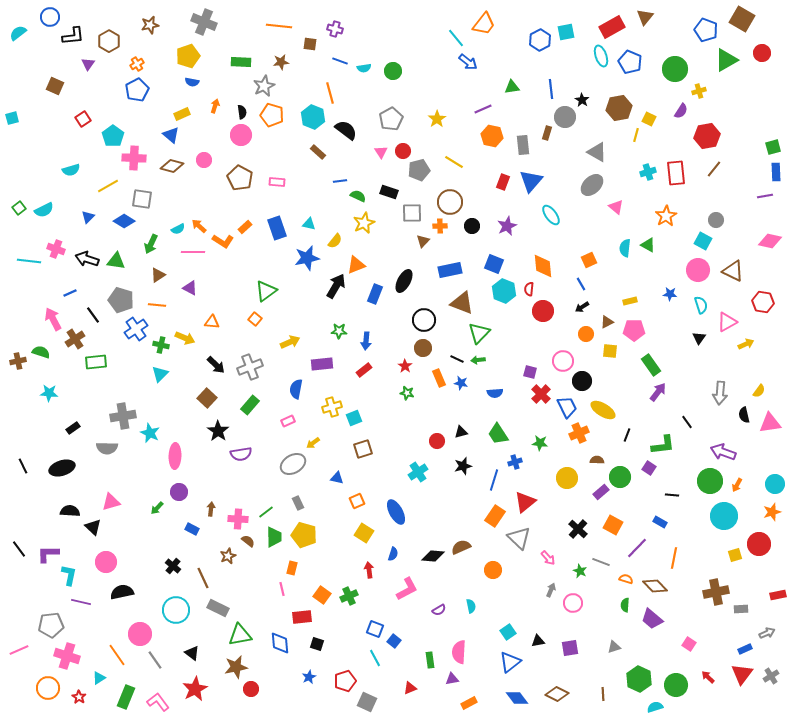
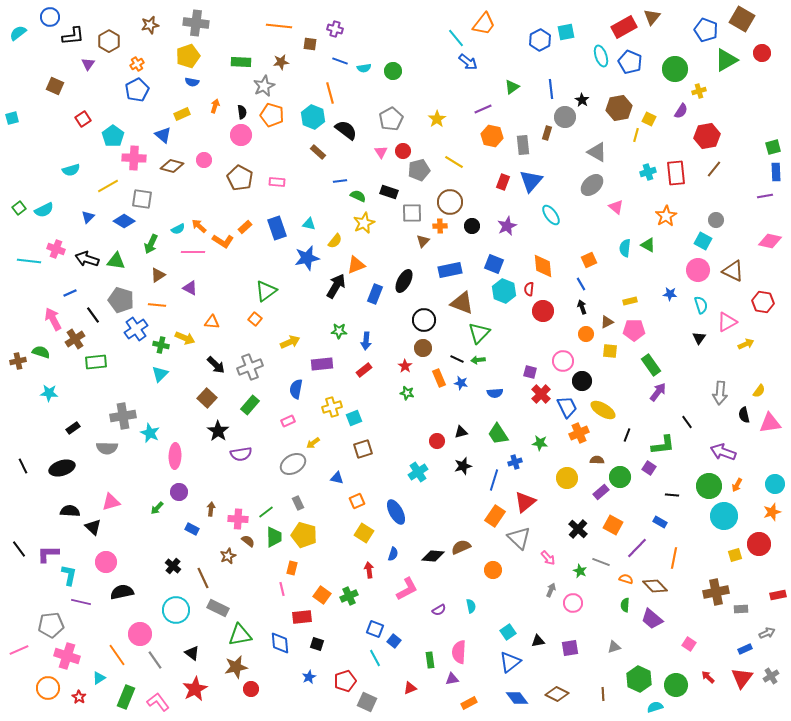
brown triangle at (645, 17): moved 7 px right
gray cross at (204, 22): moved 8 px left, 1 px down; rotated 15 degrees counterclockwise
red rectangle at (612, 27): moved 12 px right
green triangle at (512, 87): rotated 28 degrees counterclockwise
blue triangle at (171, 135): moved 8 px left
black arrow at (582, 307): rotated 104 degrees clockwise
green circle at (710, 481): moved 1 px left, 5 px down
red triangle at (742, 674): moved 4 px down
